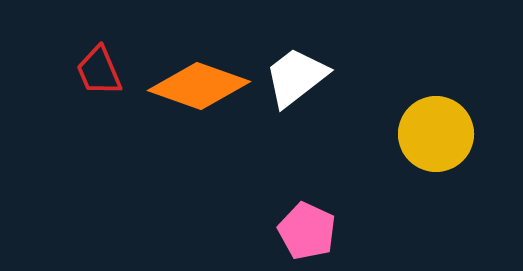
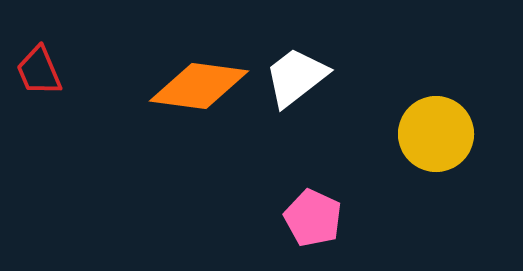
red trapezoid: moved 60 px left
orange diamond: rotated 12 degrees counterclockwise
pink pentagon: moved 6 px right, 13 px up
